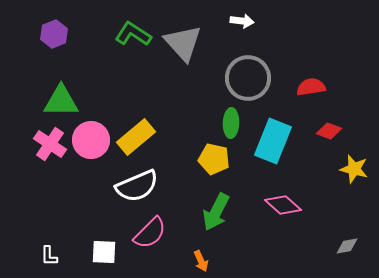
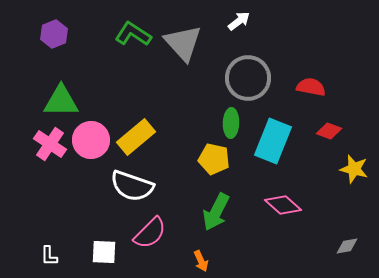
white arrow: moved 3 px left; rotated 45 degrees counterclockwise
red semicircle: rotated 20 degrees clockwise
white semicircle: moved 5 px left; rotated 42 degrees clockwise
